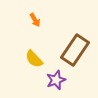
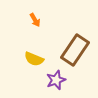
yellow semicircle: rotated 24 degrees counterclockwise
